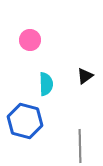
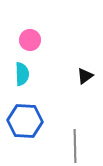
cyan semicircle: moved 24 px left, 10 px up
blue hexagon: rotated 12 degrees counterclockwise
gray line: moved 5 px left
